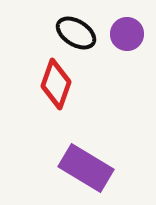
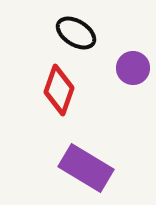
purple circle: moved 6 px right, 34 px down
red diamond: moved 3 px right, 6 px down
